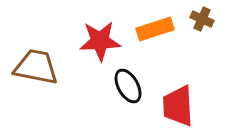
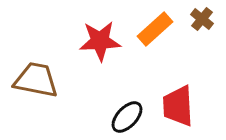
brown cross: rotated 15 degrees clockwise
orange rectangle: rotated 24 degrees counterclockwise
brown trapezoid: moved 13 px down
black ellipse: moved 1 px left, 31 px down; rotated 72 degrees clockwise
